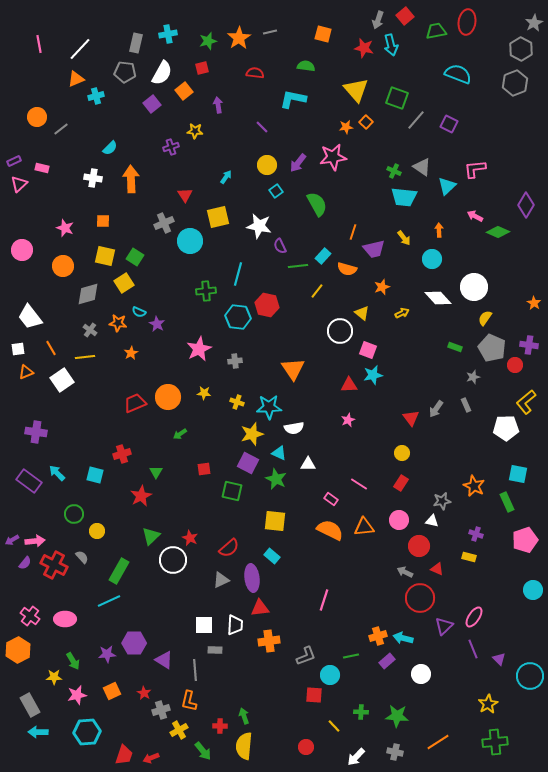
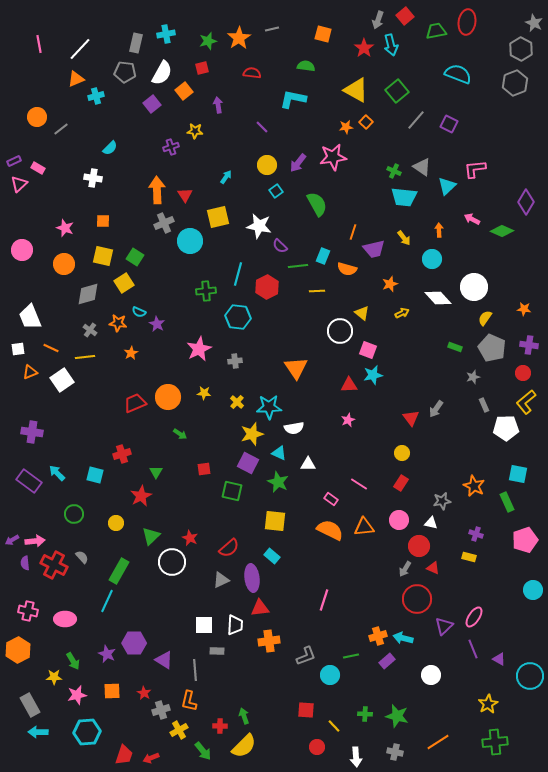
gray star at (534, 23): rotated 18 degrees counterclockwise
gray line at (270, 32): moved 2 px right, 3 px up
cyan cross at (168, 34): moved 2 px left
red star at (364, 48): rotated 24 degrees clockwise
red semicircle at (255, 73): moved 3 px left
yellow triangle at (356, 90): rotated 20 degrees counterclockwise
green square at (397, 98): moved 7 px up; rotated 30 degrees clockwise
pink rectangle at (42, 168): moved 4 px left; rotated 16 degrees clockwise
orange arrow at (131, 179): moved 26 px right, 11 px down
purple diamond at (526, 205): moved 3 px up
pink arrow at (475, 216): moved 3 px left, 3 px down
green diamond at (498, 232): moved 4 px right, 1 px up
purple semicircle at (280, 246): rotated 21 degrees counterclockwise
yellow square at (105, 256): moved 2 px left
cyan rectangle at (323, 256): rotated 21 degrees counterclockwise
orange circle at (63, 266): moved 1 px right, 2 px up
orange star at (382, 287): moved 8 px right, 3 px up
yellow line at (317, 291): rotated 49 degrees clockwise
orange star at (534, 303): moved 10 px left, 6 px down; rotated 24 degrees counterclockwise
red hexagon at (267, 305): moved 18 px up; rotated 20 degrees clockwise
white trapezoid at (30, 317): rotated 16 degrees clockwise
orange line at (51, 348): rotated 35 degrees counterclockwise
red circle at (515, 365): moved 8 px right, 8 px down
orange triangle at (293, 369): moved 3 px right, 1 px up
orange triangle at (26, 372): moved 4 px right
yellow cross at (237, 402): rotated 24 degrees clockwise
gray rectangle at (466, 405): moved 18 px right
purple cross at (36, 432): moved 4 px left
green arrow at (180, 434): rotated 112 degrees counterclockwise
green star at (276, 479): moved 2 px right, 3 px down
white triangle at (432, 521): moved 1 px left, 2 px down
yellow circle at (97, 531): moved 19 px right, 8 px up
white circle at (173, 560): moved 1 px left, 2 px down
purple semicircle at (25, 563): rotated 136 degrees clockwise
red triangle at (437, 569): moved 4 px left, 1 px up
gray arrow at (405, 572): moved 3 px up; rotated 84 degrees counterclockwise
red circle at (420, 598): moved 3 px left, 1 px down
cyan line at (109, 601): moved 2 px left; rotated 40 degrees counterclockwise
pink cross at (30, 616): moved 2 px left, 5 px up; rotated 24 degrees counterclockwise
gray rectangle at (215, 650): moved 2 px right, 1 px down
purple star at (107, 654): rotated 30 degrees clockwise
purple triangle at (499, 659): rotated 16 degrees counterclockwise
white circle at (421, 674): moved 10 px right, 1 px down
orange square at (112, 691): rotated 24 degrees clockwise
red square at (314, 695): moved 8 px left, 15 px down
green cross at (361, 712): moved 4 px right, 2 px down
green star at (397, 716): rotated 10 degrees clockwise
yellow semicircle at (244, 746): rotated 140 degrees counterclockwise
red circle at (306, 747): moved 11 px right
white arrow at (356, 757): rotated 48 degrees counterclockwise
